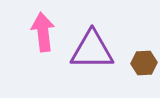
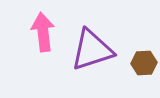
purple triangle: rotated 18 degrees counterclockwise
